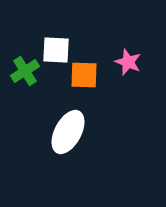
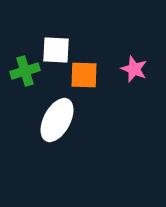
pink star: moved 6 px right, 7 px down
green cross: rotated 16 degrees clockwise
white ellipse: moved 11 px left, 12 px up
